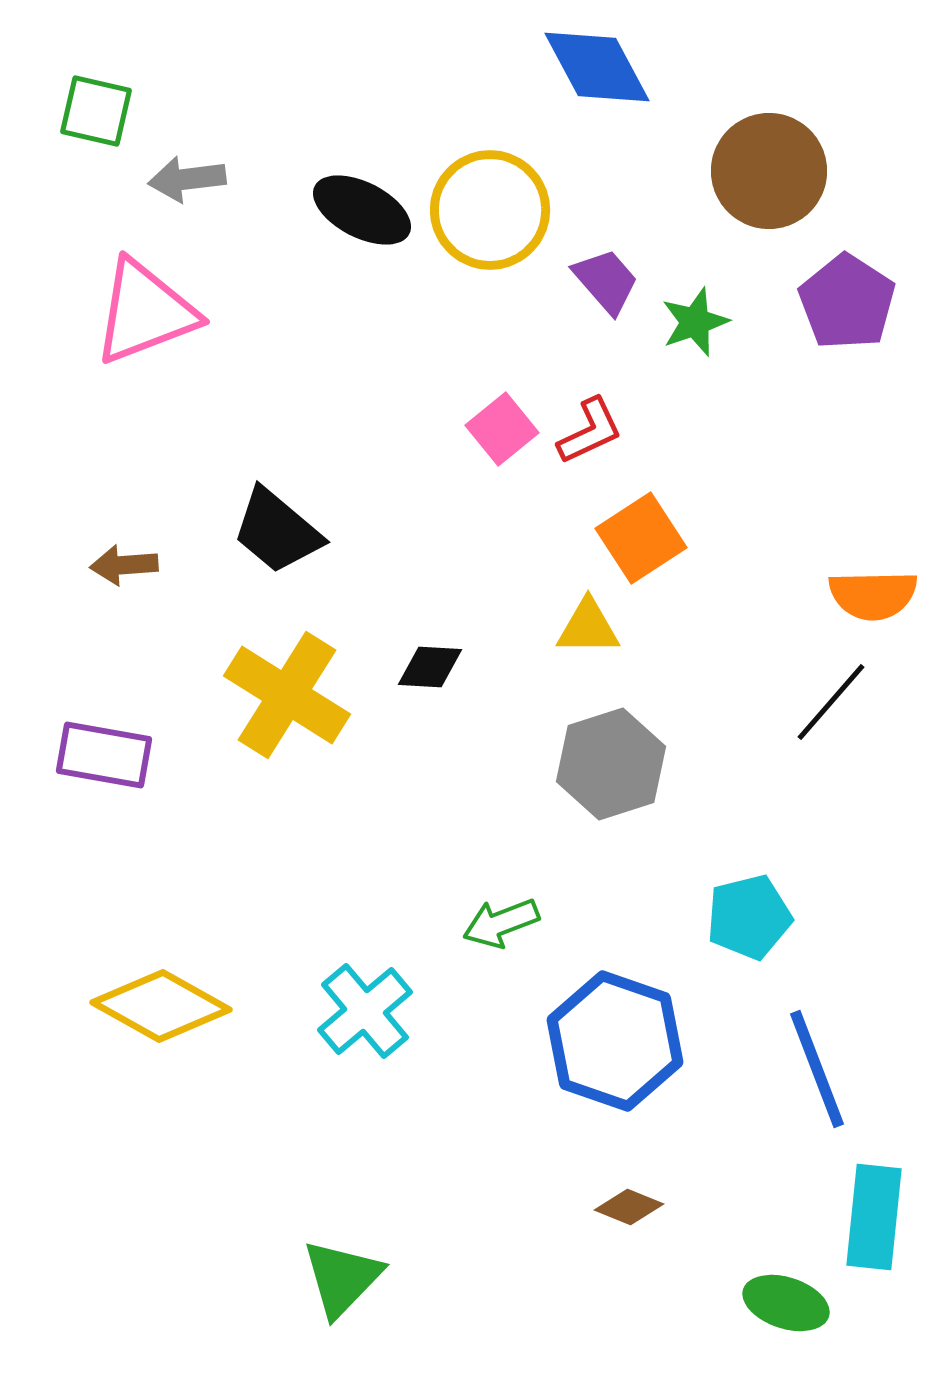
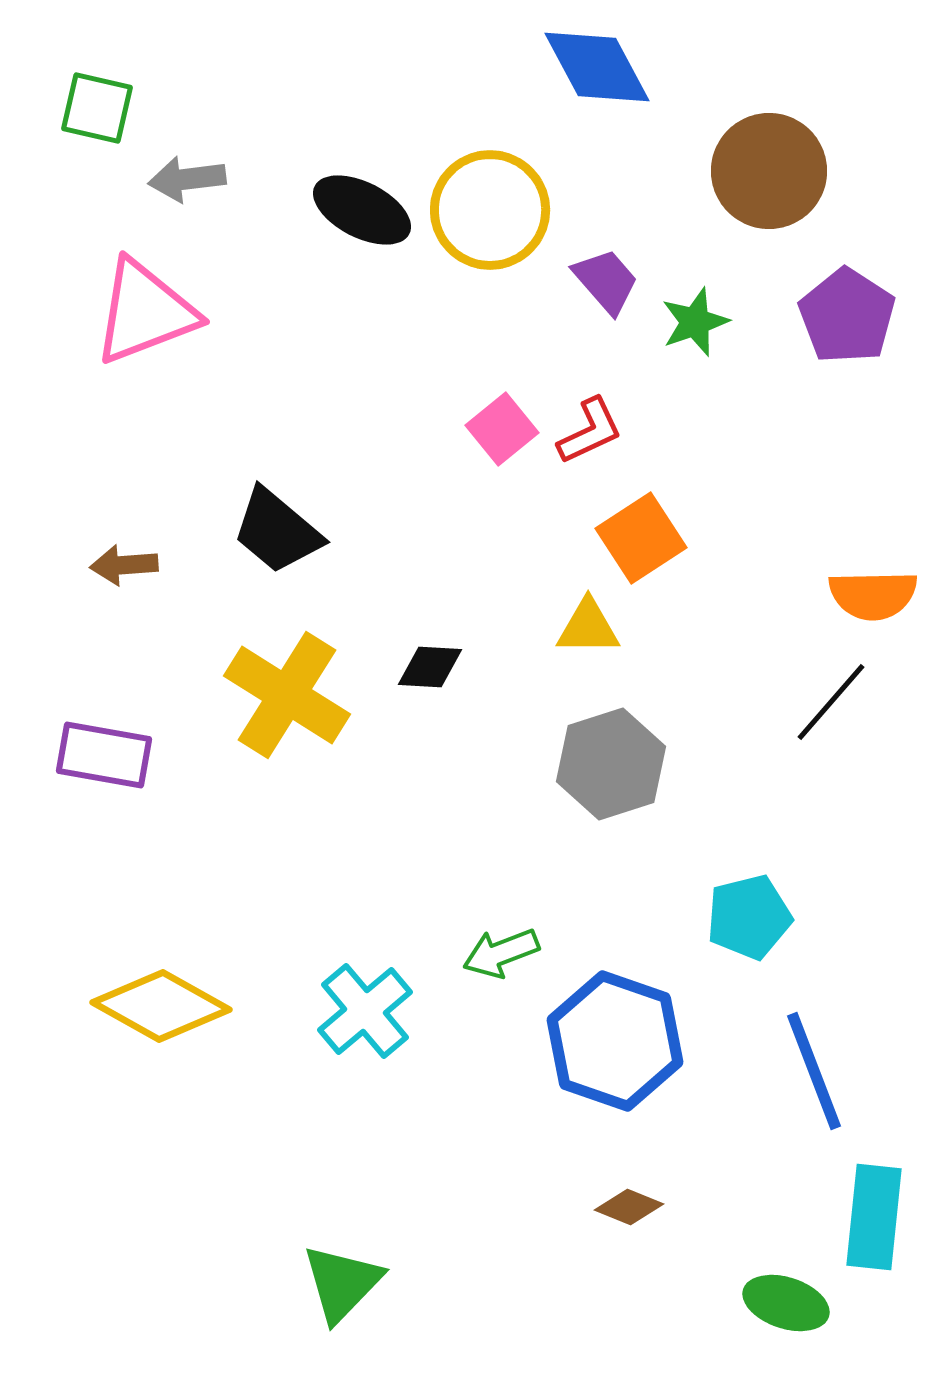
green square: moved 1 px right, 3 px up
purple pentagon: moved 14 px down
green arrow: moved 30 px down
blue line: moved 3 px left, 2 px down
green triangle: moved 5 px down
